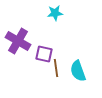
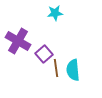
purple square: rotated 36 degrees clockwise
cyan semicircle: moved 5 px left, 1 px up; rotated 15 degrees clockwise
